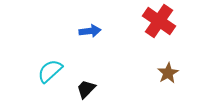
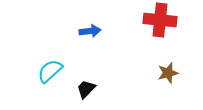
red cross: moved 1 px right, 1 px up; rotated 28 degrees counterclockwise
brown star: rotated 15 degrees clockwise
